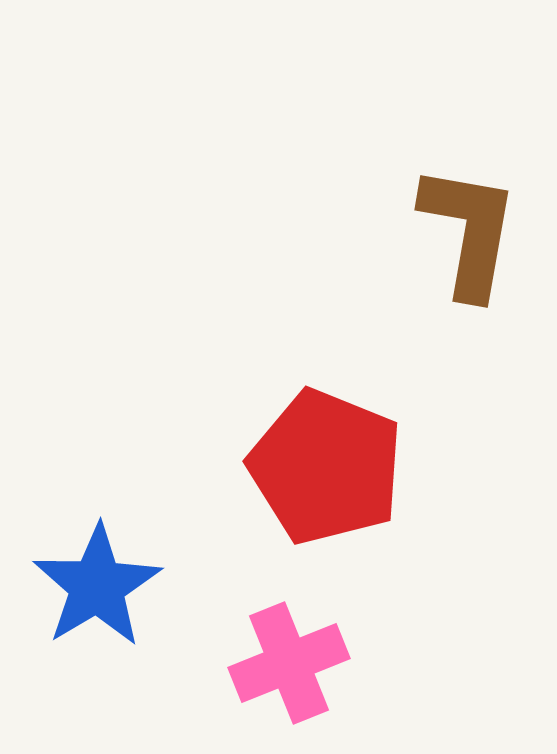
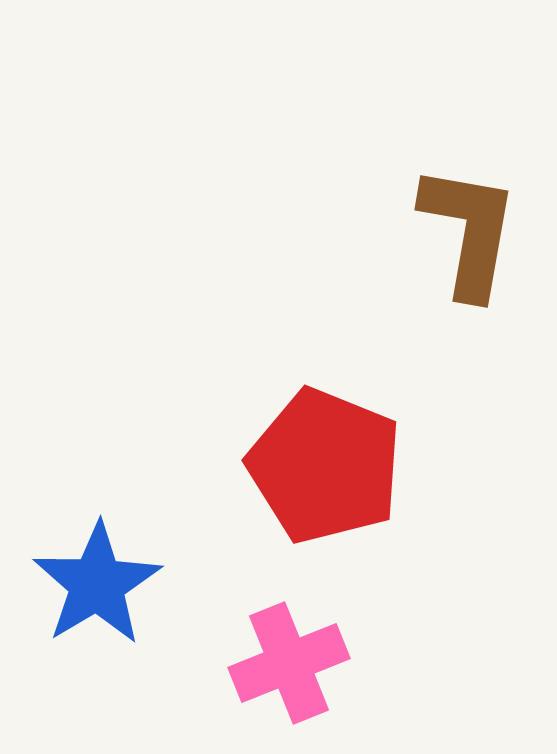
red pentagon: moved 1 px left, 1 px up
blue star: moved 2 px up
